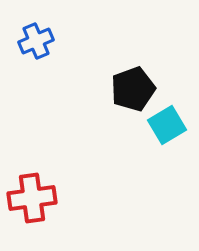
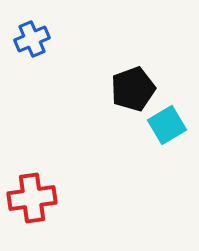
blue cross: moved 4 px left, 2 px up
